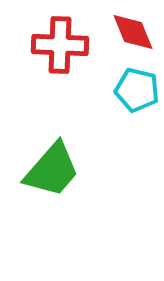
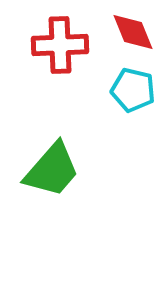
red cross: rotated 4 degrees counterclockwise
cyan pentagon: moved 4 px left
